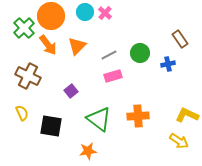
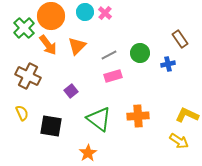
orange star: moved 2 px down; rotated 24 degrees counterclockwise
